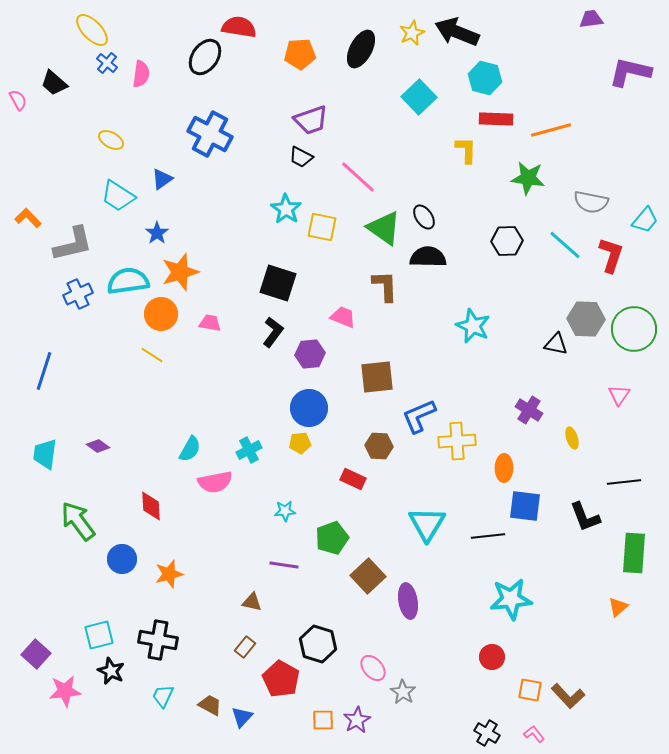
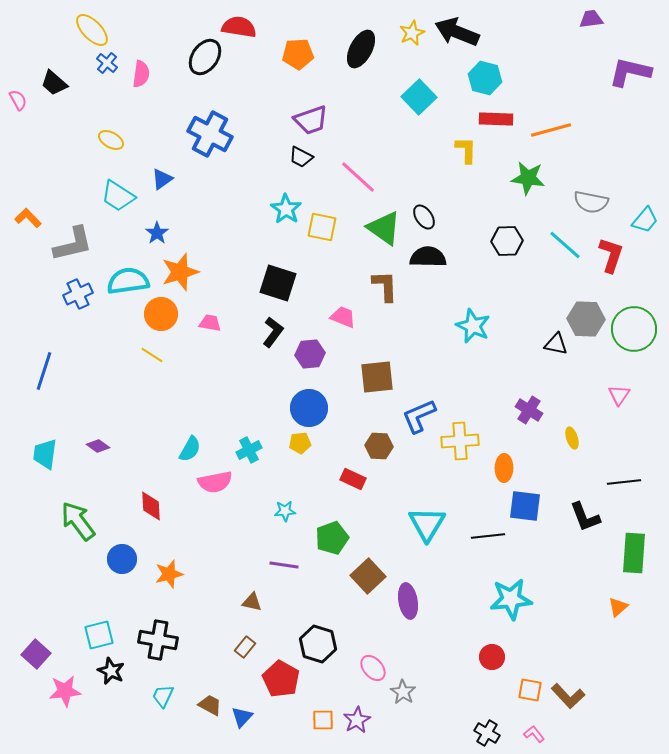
orange pentagon at (300, 54): moved 2 px left
yellow cross at (457, 441): moved 3 px right
